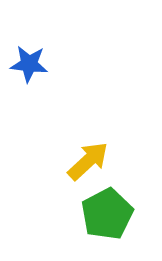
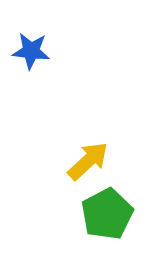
blue star: moved 2 px right, 13 px up
